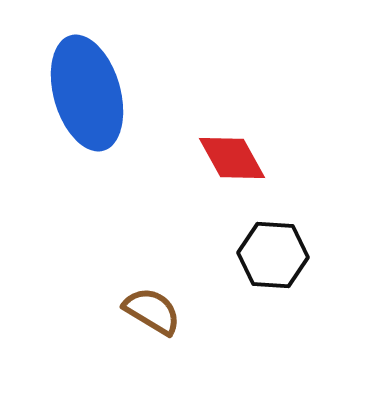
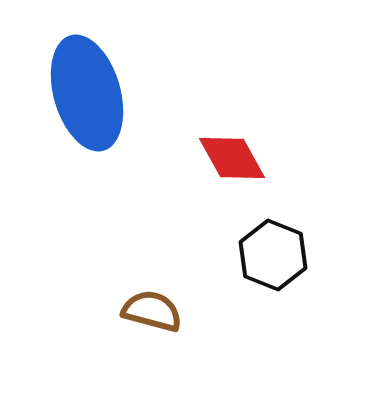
black hexagon: rotated 18 degrees clockwise
brown semicircle: rotated 16 degrees counterclockwise
